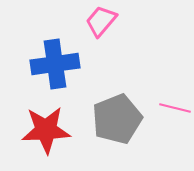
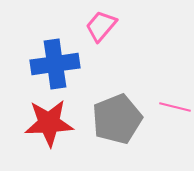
pink trapezoid: moved 5 px down
pink line: moved 1 px up
red star: moved 3 px right, 7 px up
